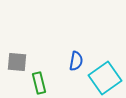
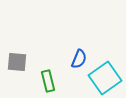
blue semicircle: moved 3 px right, 2 px up; rotated 12 degrees clockwise
green rectangle: moved 9 px right, 2 px up
